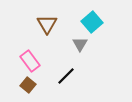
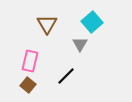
pink rectangle: rotated 50 degrees clockwise
